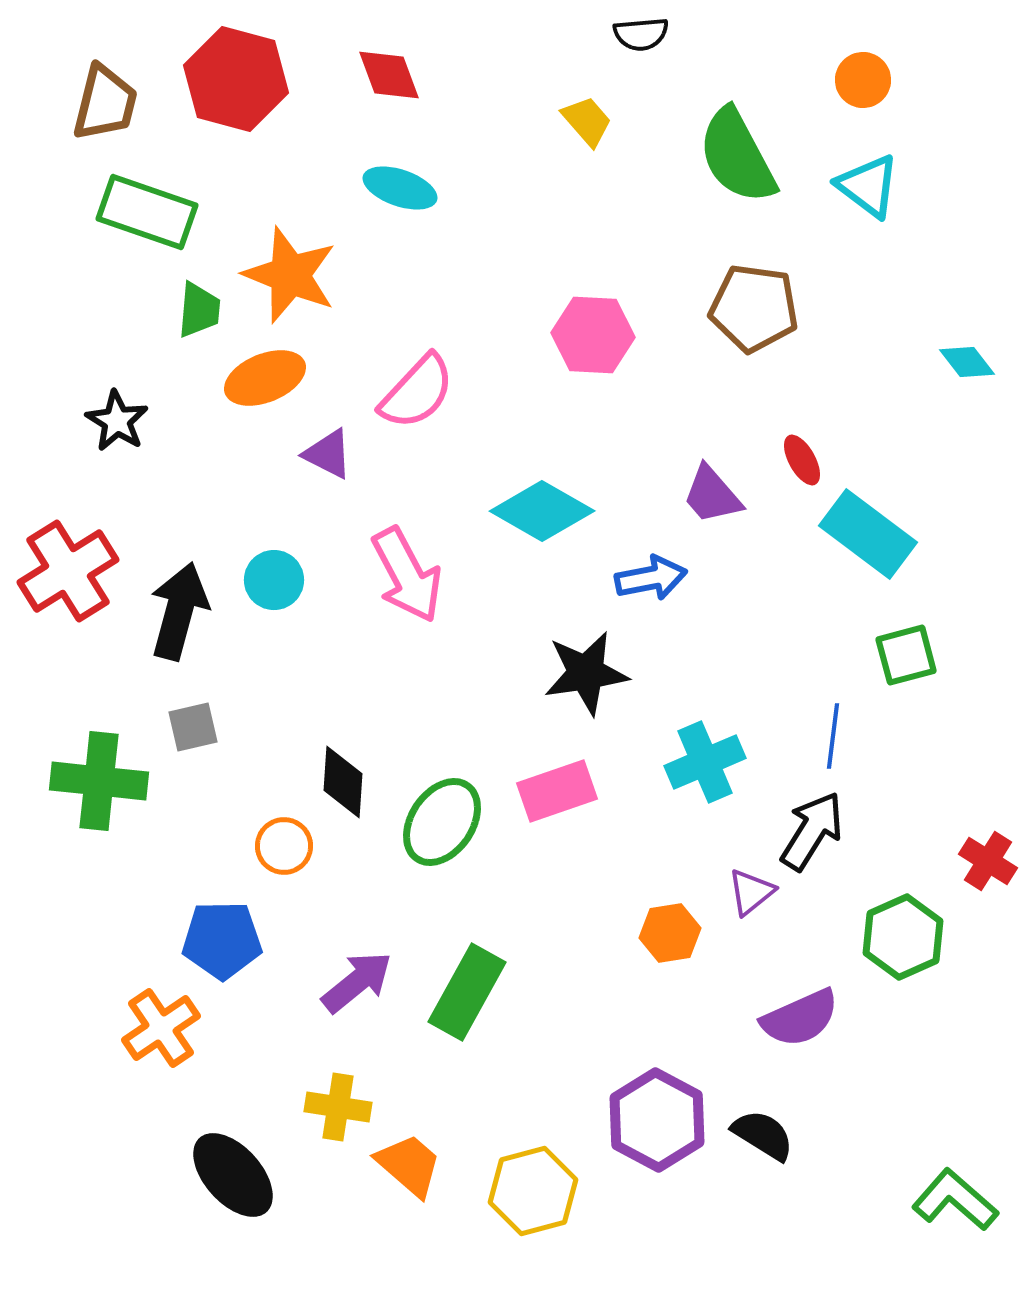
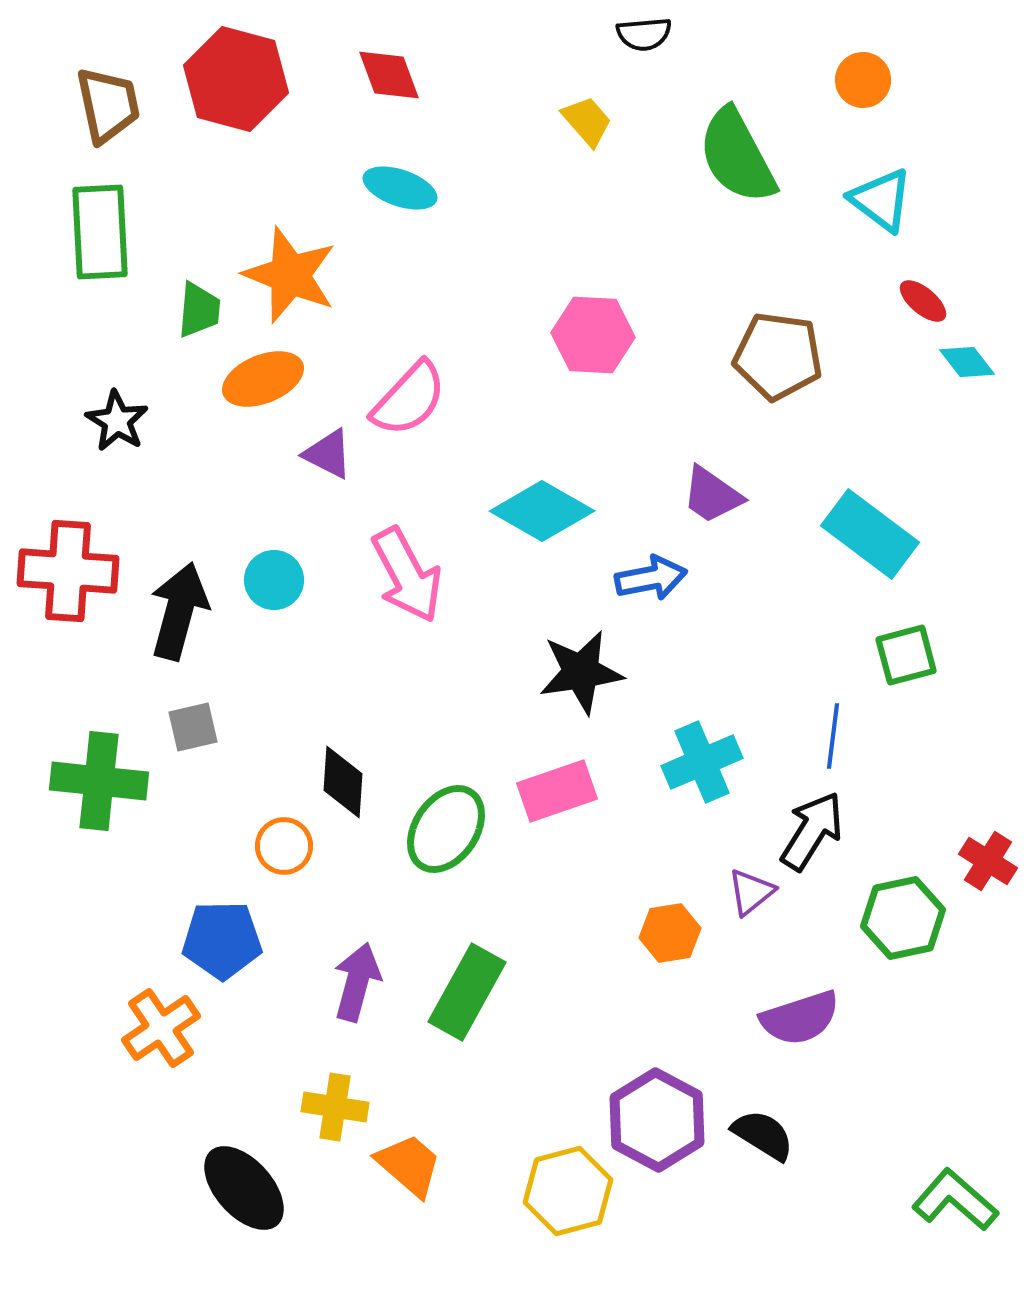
black semicircle at (641, 34): moved 3 px right
brown trapezoid at (105, 103): moved 3 px right, 2 px down; rotated 26 degrees counterclockwise
cyan triangle at (868, 186): moved 13 px right, 14 px down
green rectangle at (147, 212): moved 47 px left, 20 px down; rotated 68 degrees clockwise
brown pentagon at (754, 308): moved 24 px right, 48 px down
orange ellipse at (265, 378): moved 2 px left, 1 px down
pink semicircle at (417, 392): moved 8 px left, 7 px down
red ellipse at (802, 460): moved 121 px right, 159 px up; rotated 21 degrees counterclockwise
purple trapezoid at (712, 495): rotated 14 degrees counterclockwise
cyan rectangle at (868, 534): moved 2 px right
red cross at (68, 571): rotated 36 degrees clockwise
black star at (586, 673): moved 5 px left, 1 px up
cyan cross at (705, 762): moved 3 px left
green ellipse at (442, 822): moved 4 px right, 7 px down
green hexagon at (903, 937): moved 19 px up; rotated 12 degrees clockwise
purple arrow at (357, 982): rotated 36 degrees counterclockwise
purple semicircle at (800, 1018): rotated 6 degrees clockwise
yellow cross at (338, 1107): moved 3 px left
black ellipse at (233, 1175): moved 11 px right, 13 px down
yellow hexagon at (533, 1191): moved 35 px right
